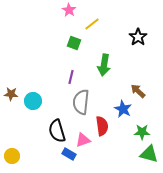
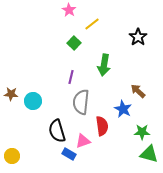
green square: rotated 24 degrees clockwise
pink triangle: moved 1 px down
